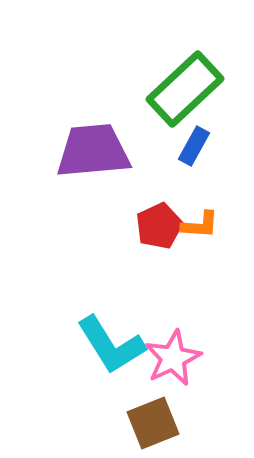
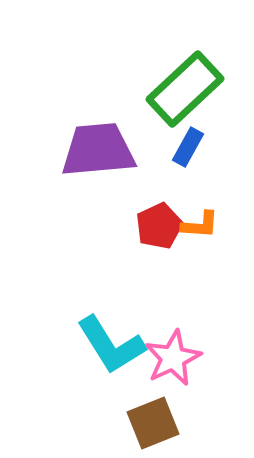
blue rectangle: moved 6 px left, 1 px down
purple trapezoid: moved 5 px right, 1 px up
